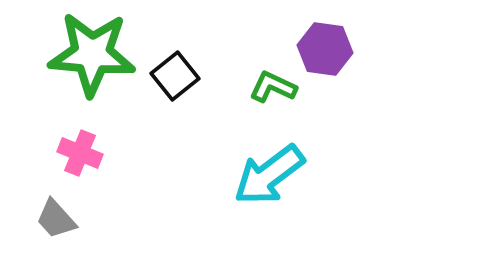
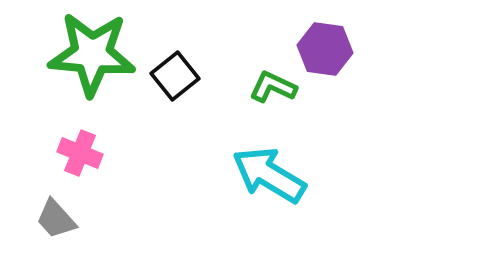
cyan arrow: rotated 68 degrees clockwise
